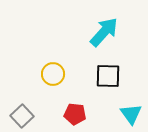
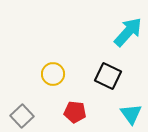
cyan arrow: moved 24 px right
black square: rotated 24 degrees clockwise
red pentagon: moved 2 px up
